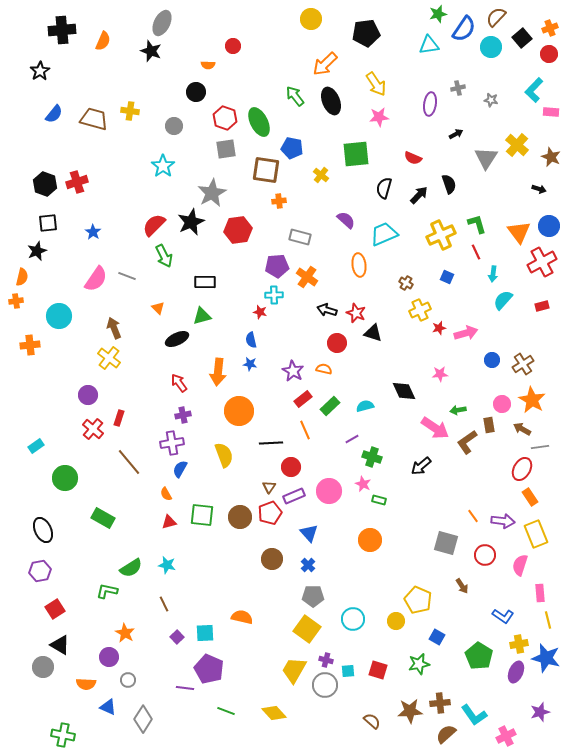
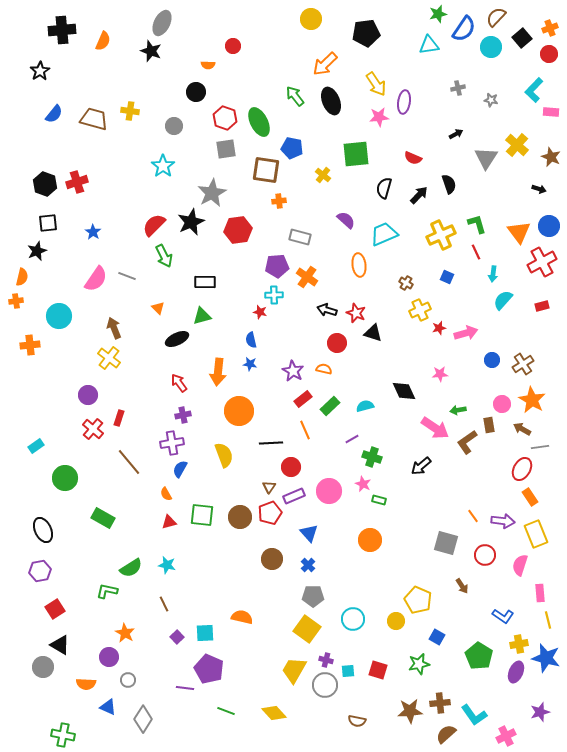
purple ellipse at (430, 104): moved 26 px left, 2 px up
yellow cross at (321, 175): moved 2 px right
brown semicircle at (372, 721): moved 15 px left; rotated 150 degrees clockwise
